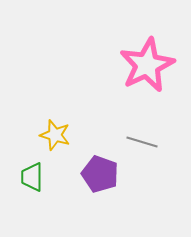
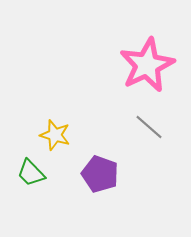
gray line: moved 7 px right, 15 px up; rotated 24 degrees clockwise
green trapezoid: moved 1 px left, 4 px up; rotated 44 degrees counterclockwise
